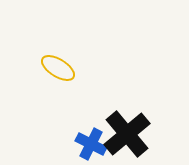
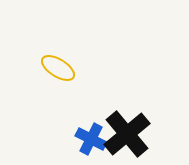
blue cross: moved 5 px up
